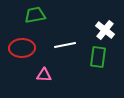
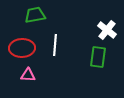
white cross: moved 2 px right
white line: moved 10 px left; rotated 75 degrees counterclockwise
pink triangle: moved 16 px left
